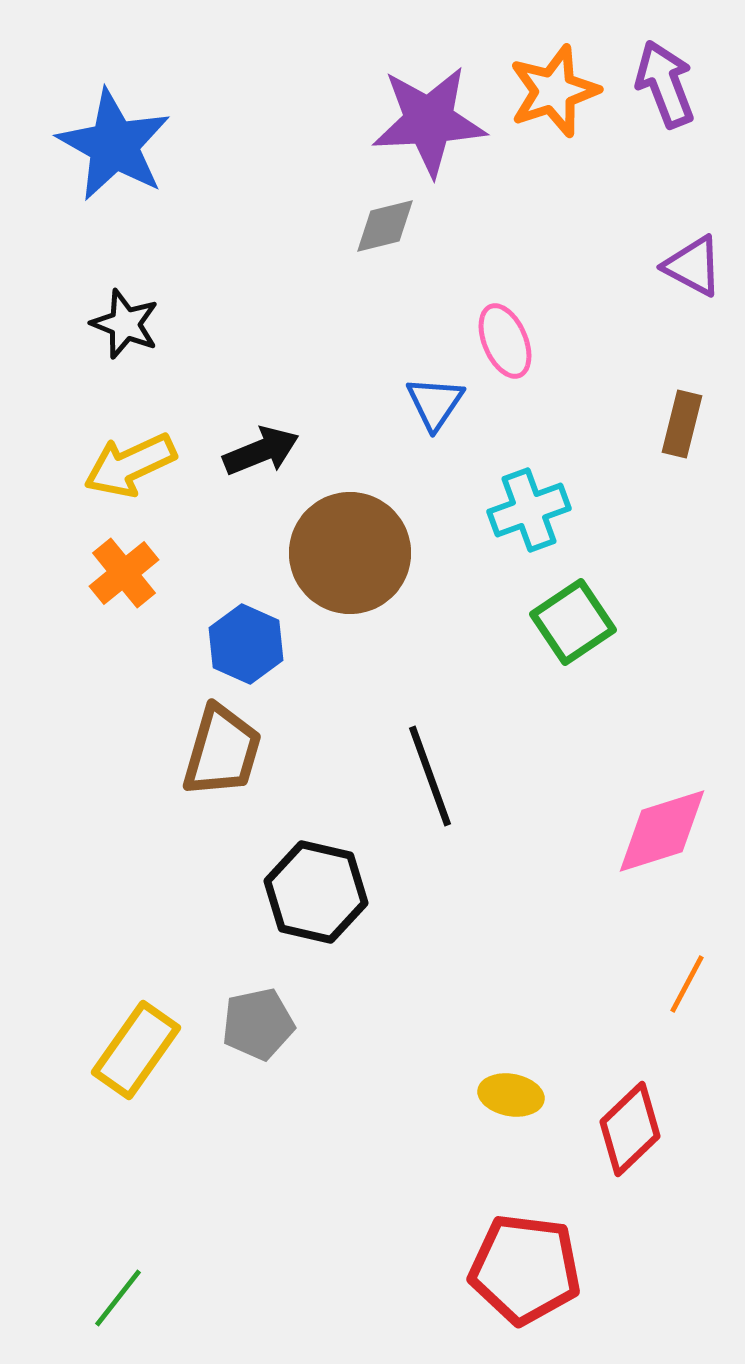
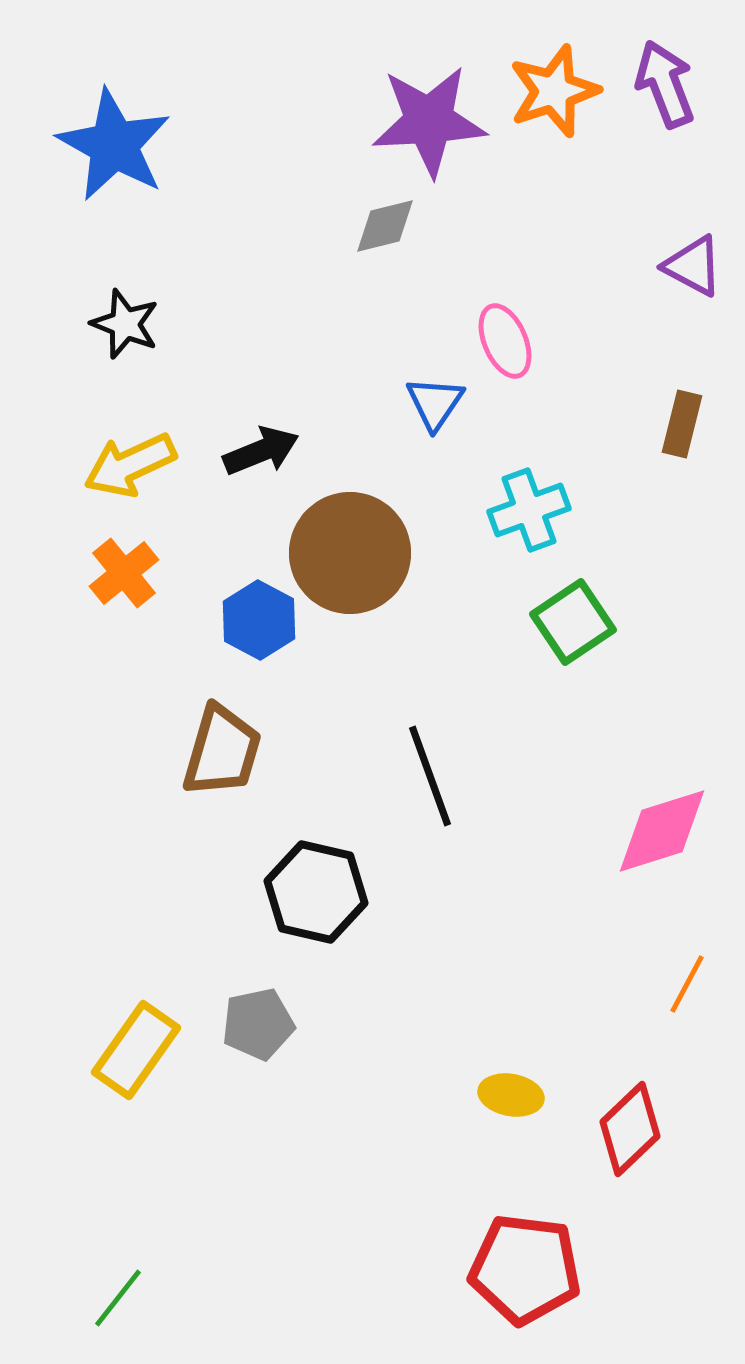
blue hexagon: moved 13 px right, 24 px up; rotated 4 degrees clockwise
